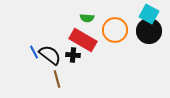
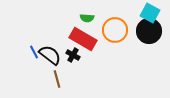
cyan square: moved 1 px right, 1 px up
red rectangle: moved 1 px up
black cross: rotated 24 degrees clockwise
